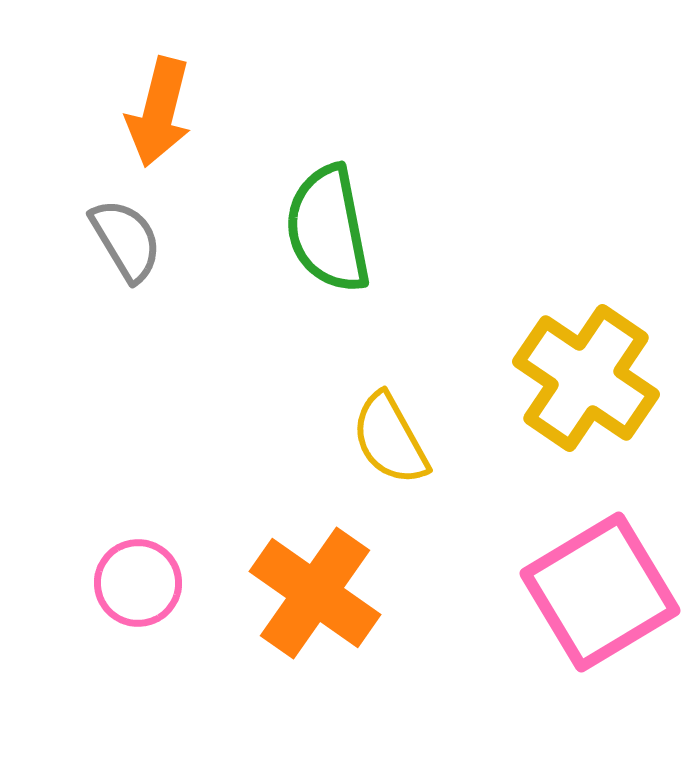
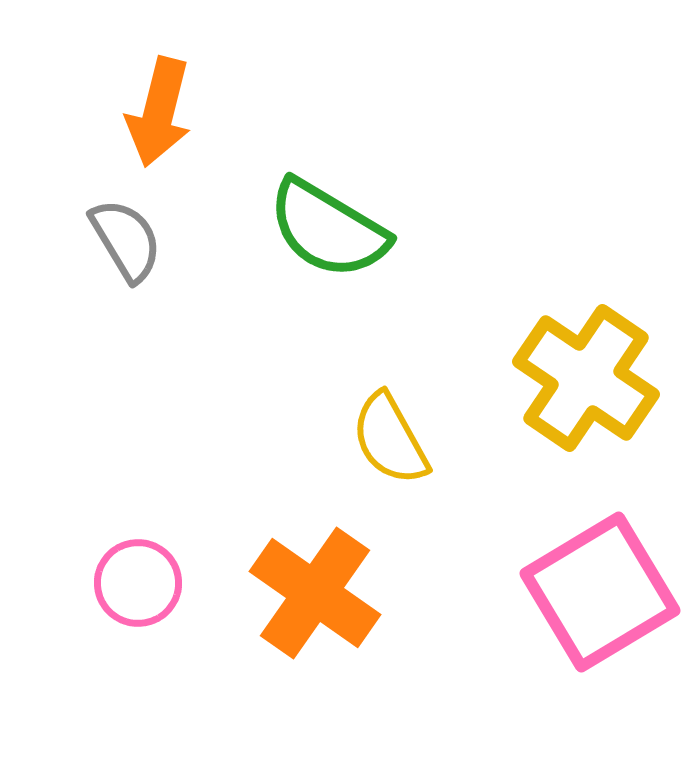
green semicircle: rotated 48 degrees counterclockwise
